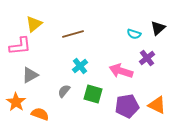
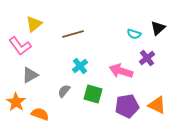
pink L-shape: rotated 60 degrees clockwise
